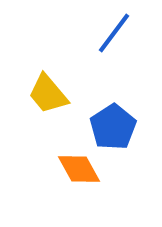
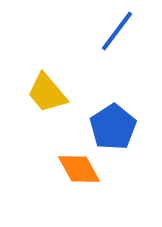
blue line: moved 3 px right, 2 px up
yellow trapezoid: moved 1 px left, 1 px up
